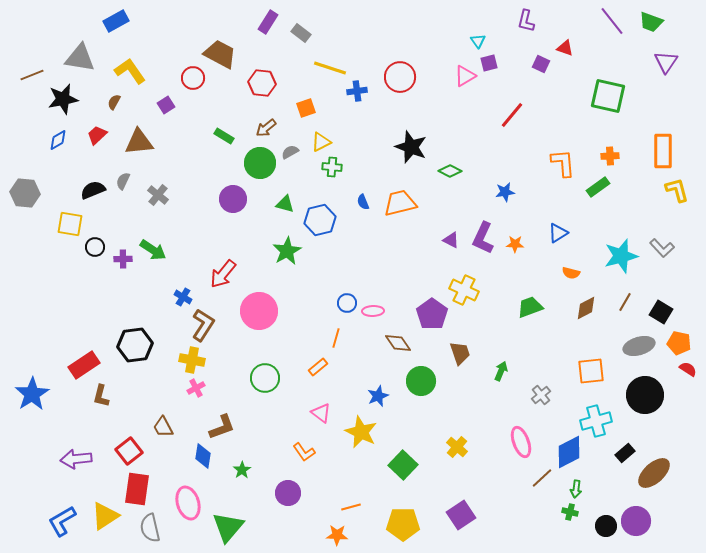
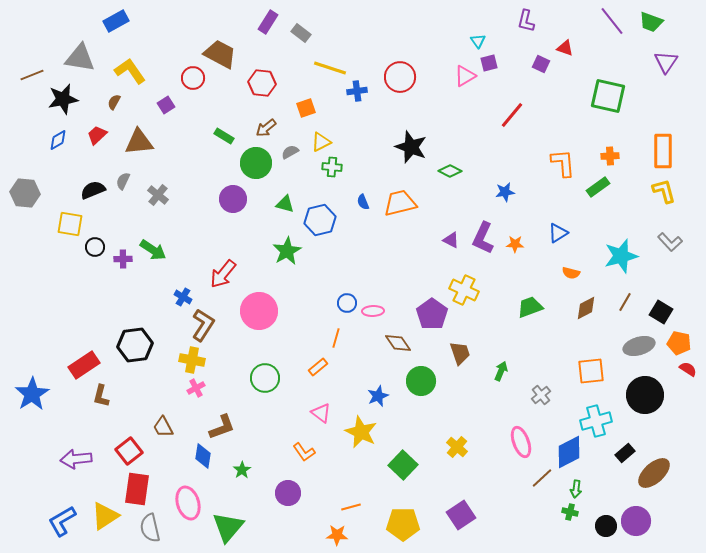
green circle at (260, 163): moved 4 px left
yellow L-shape at (677, 190): moved 13 px left, 1 px down
gray L-shape at (662, 248): moved 8 px right, 6 px up
